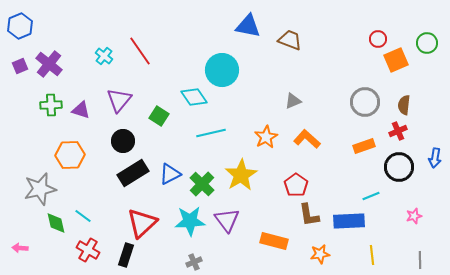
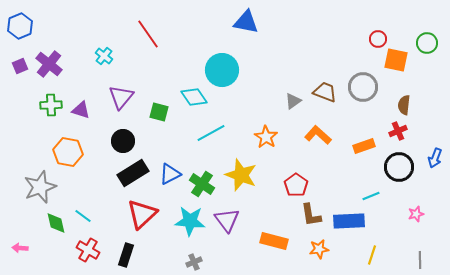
blue triangle at (248, 26): moved 2 px left, 4 px up
brown trapezoid at (290, 40): moved 35 px right, 52 px down
red line at (140, 51): moved 8 px right, 17 px up
orange square at (396, 60): rotated 35 degrees clockwise
purple triangle at (119, 100): moved 2 px right, 3 px up
gray triangle at (293, 101): rotated 12 degrees counterclockwise
gray circle at (365, 102): moved 2 px left, 15 px up
green square at (159, 116): moved 4 px up; rotated 18 degrees counterclockwise
cyan line at (211, 133): rotated 16 degrees counterclockwise
orange star at (266, 137): rotated 10 degrees counterclockwise
orange L-shape at (307, 139): moved 11 px right, 4 px up
orange hexagon at (70, 155): moved 2 px left, 3 px up; rotated 12 degrees clockwise
blue arrow at (435, 158): rotated 12 degrees clockwise
yellow star at (241, 175): rotated 20 degrees counterclockwise
green cross at (202, 184): rotated 10 degrees counterclockwise
gray star at (40, 189): moved 2 px up; rotated 8 degrees counterclockwise
brown L-shape at (309, 215): moved 2 px right
pink star at (414, 216): moved 2 px right, 2 px up
cyan star at (190, 221): rotated 8 degrees clockwise
red triangle at (142, 223): moved 9 px up
orange star at (320, 254): moved 1 px left, 5 px up
yellow line at (372, 255): rotated 24 degrees clockwise
